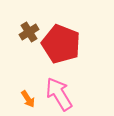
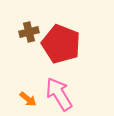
brown cross: rotated 18 degrees clockwise
orange arrow: rotated 18 degrees counterclockwise
